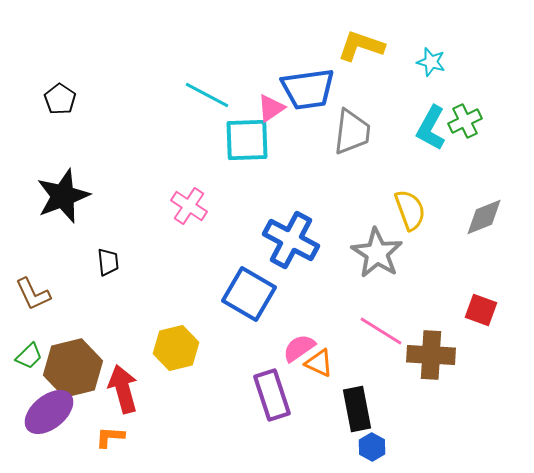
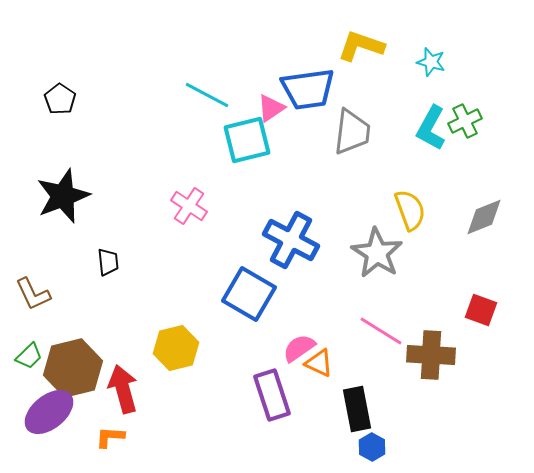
cyan square: rotated 12 degrees counterclockwise
